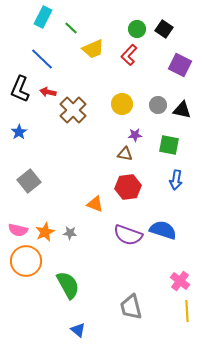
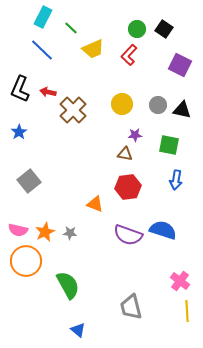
blue line: moved 9 px up
